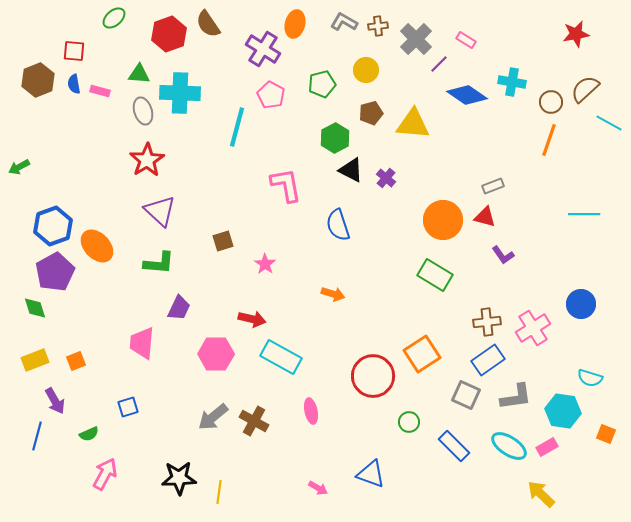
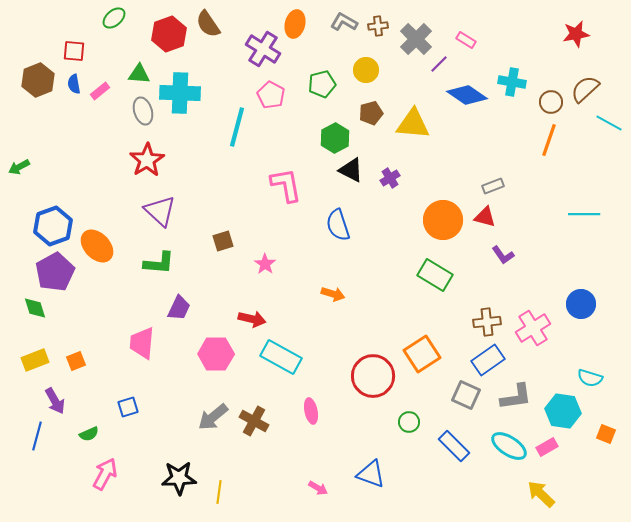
pink rectangle at (100, 91): rotated 54 degrees counterclockwise
purple cross at (386, 178): moved 4 px right; rotated 18 degrees clockwise
